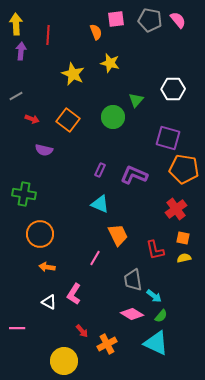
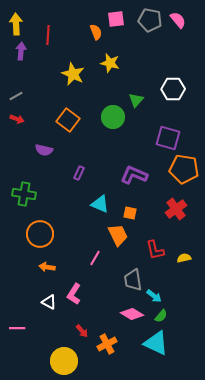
red arrow at (32, 119): moved 15 px left
purple rectangle at (100, 170): moved 21 px left, 3 px down
orange square at (183, 238): moved 53 px left, 25 px up
